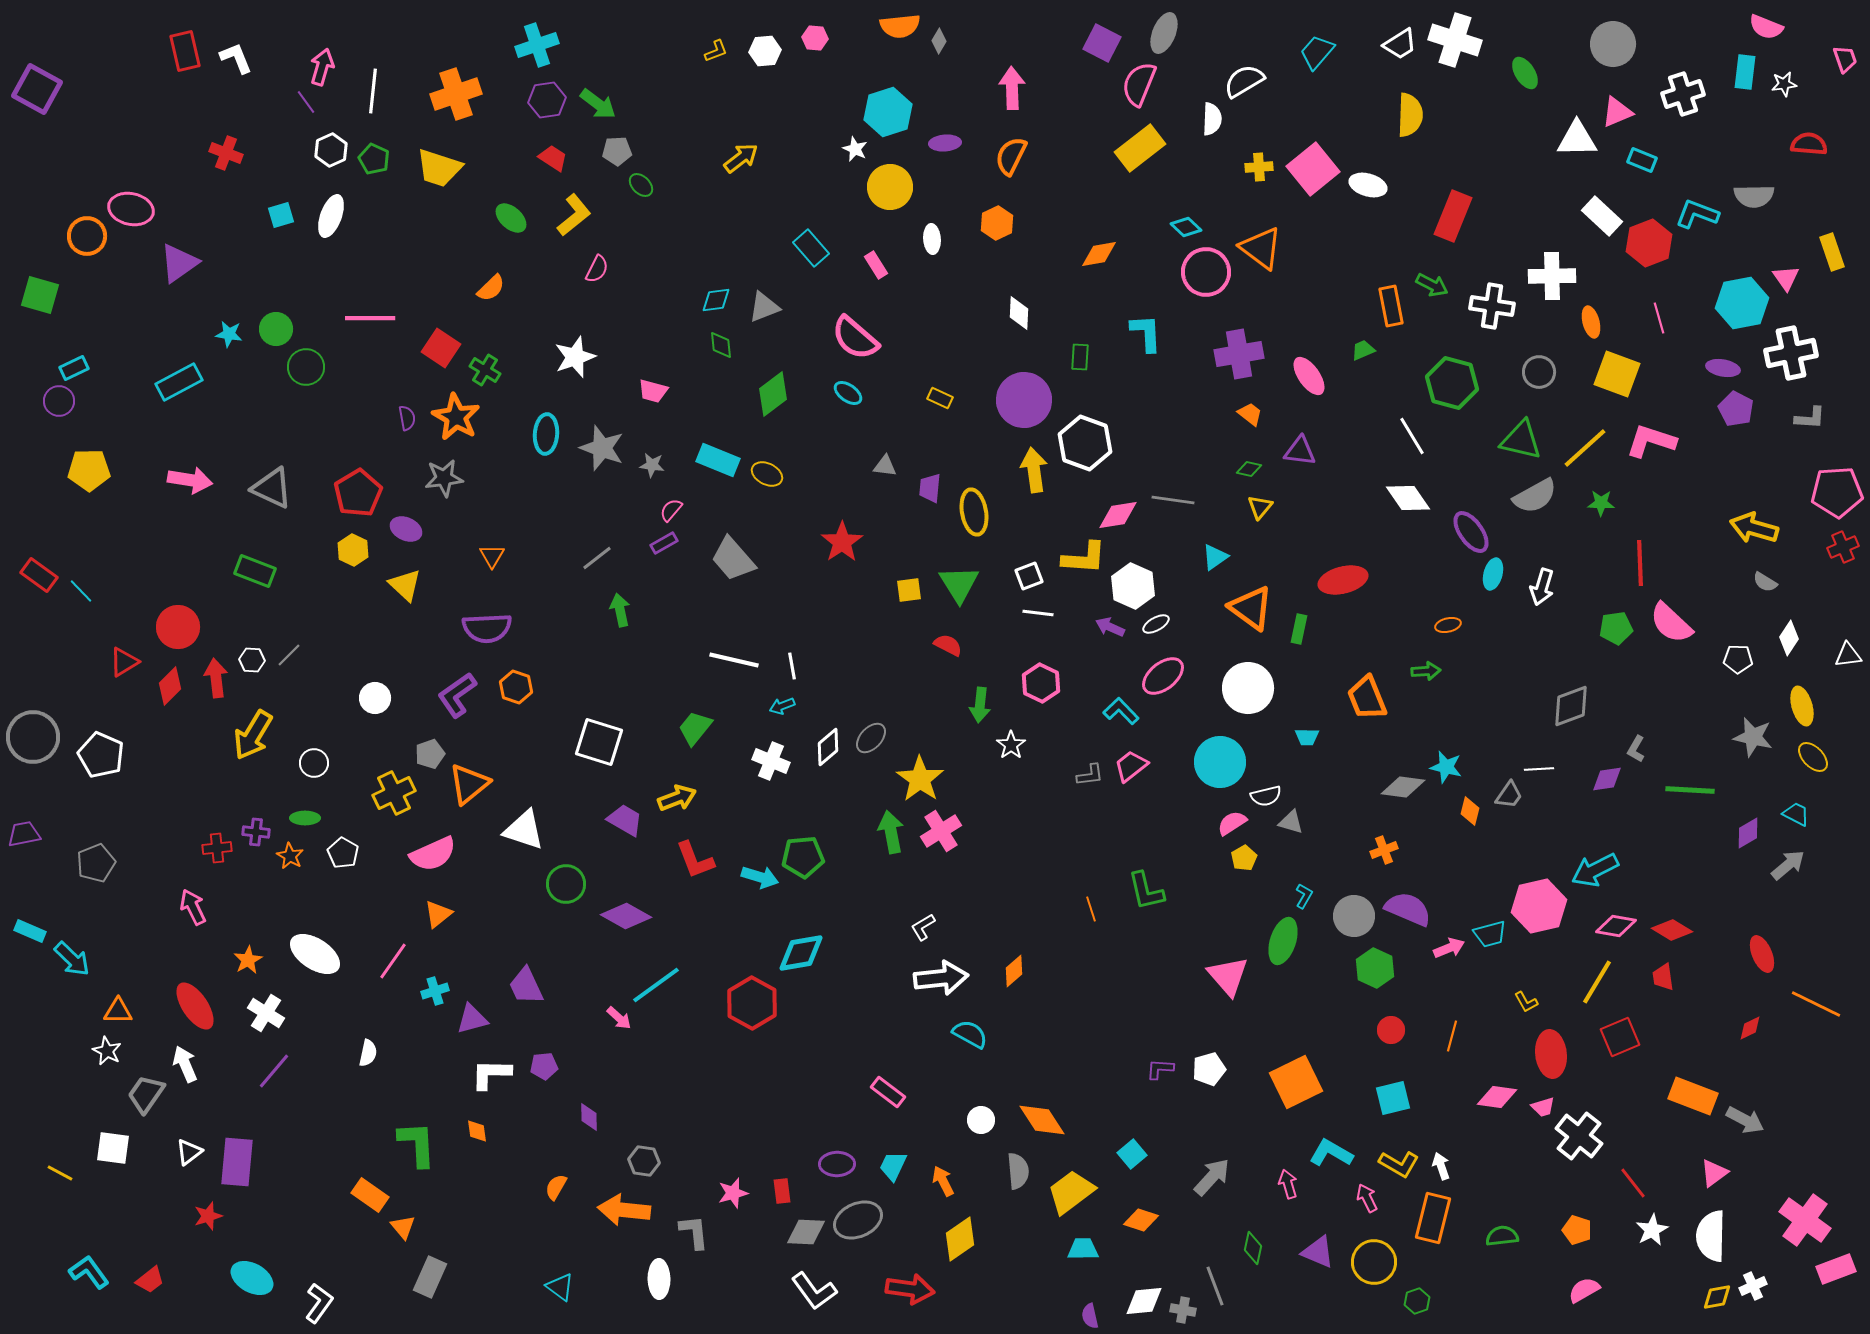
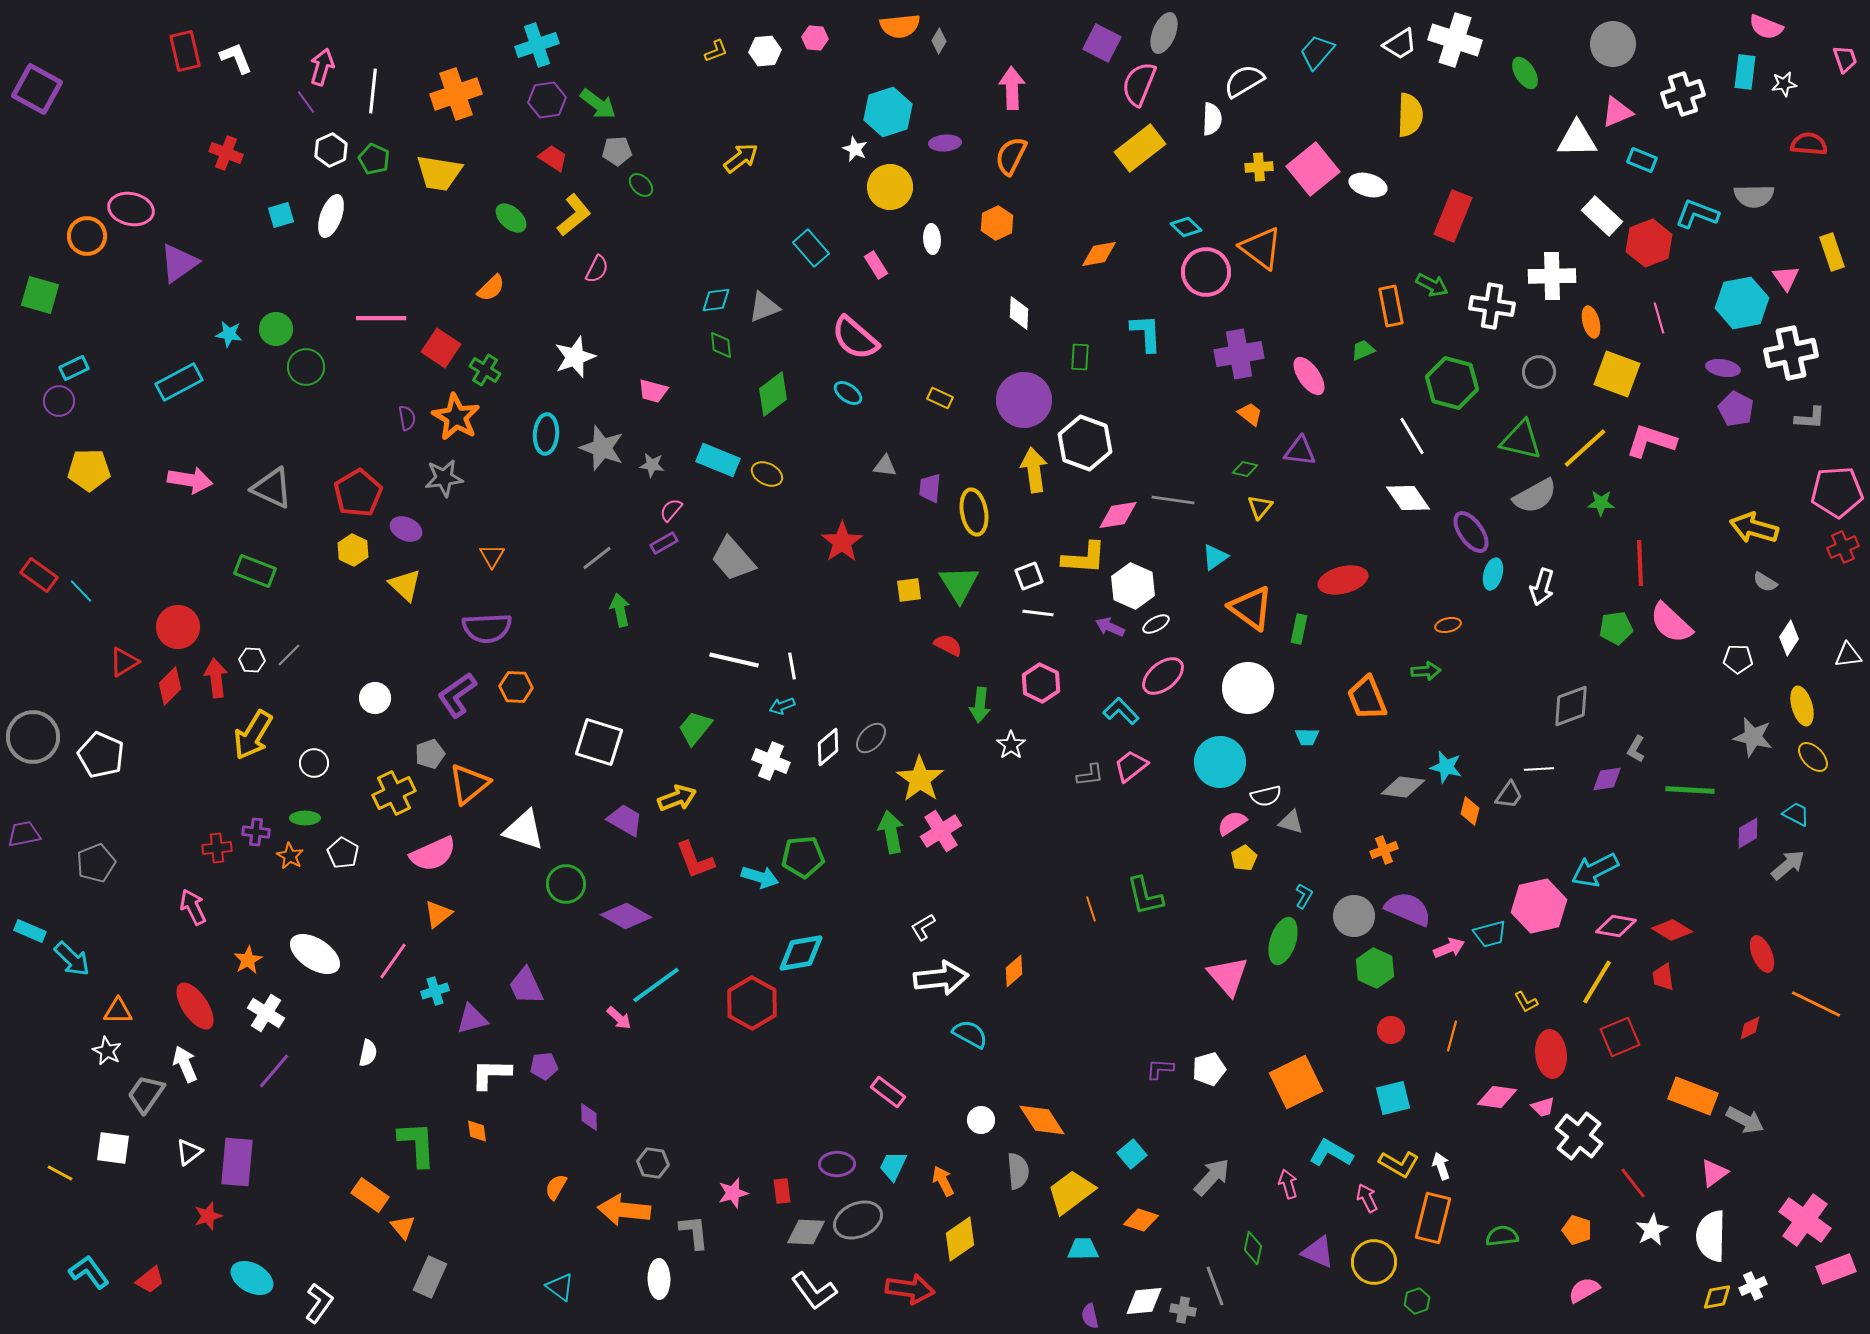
yellow trapezoid at (439, 168): moved 5 px down; rotated 9 degrees counterclockwise
pink line at (370, 318): moved 11 px right
green diamond at (1249, 469): moved 4 px left
orange hexagon at (516, 687): rotated 16 degrees counterclockwise
green L-shape at (1146, 891): moved 1 px left, 5 px down
gray hexagon at (644, 1161): moved 9 px right, 2 px down
